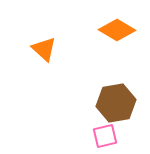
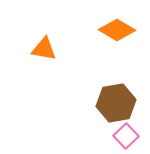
orange triangle: rotated 32 degrees counterclockwise
pink square: moved 21 px right; rotated 30 degrees counterclockwise
